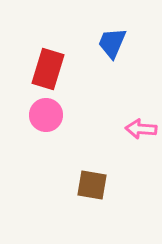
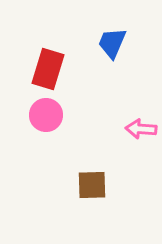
brown square: rotated 12 degrees counterclockwise
